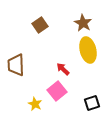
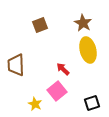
brown square: rotated 14 degrees clockwise
